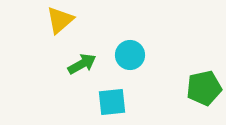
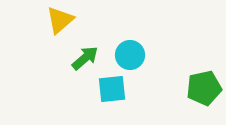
green arrow: moved 3 px right, 6 px up; rotated 12 degrees counterclockwise
cyan square: moved 13 px up
